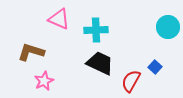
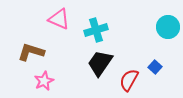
cyan cross: rotated 15 degrees counterclockwise
black trapezoid: rotated 80 degrees counterclockwise
red semicircle: moved 2 px left, 1 px up
